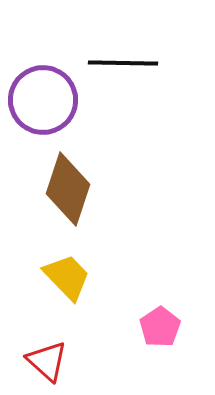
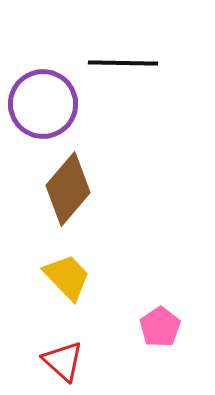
purple circle: moved 4 px down
brown diamond: rotated 22 degrees clockwise
red triangle: moved 16 px right
